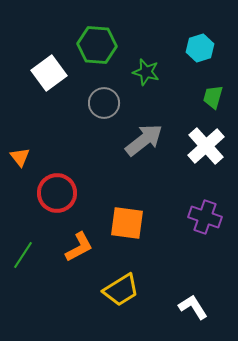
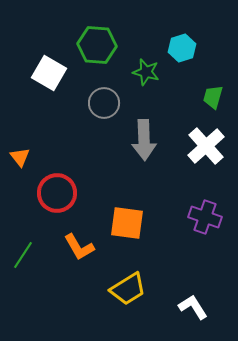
cyan hexagon: moved 18 px left
white square: rotated 24 degrees counterclockwise
gray arrow: rotated 126 degrees clockwise
orange L-shape: rotated 88 degrees clockwise
yellow trapezoid: moved 7 px right, 1 px up
